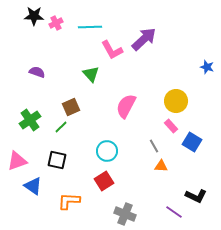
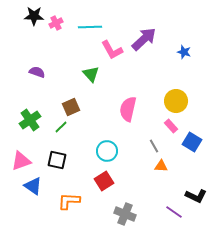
blue star: moved 23 px left, 15 px up
pink semicircle: moved 2 px right, 3 px down; rotated 15 degrees counterclockwise
pink triangle: moved 4 px right
